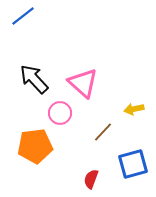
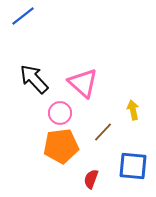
yellow arrow: moved 1 px left, 1 px down; rotated 90 degrees clockwise
orange pentagon: moved 26 px right
blue square: moved 2 px down; rotated 20 degrees clockwise
